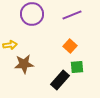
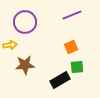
purple circle: moved 7 px left, 8 px down
orange square: moved 1 px right, 1 px down; rotated 24 degrees clockwise
brown star: moved 1 px right, 1 px down
black rectangle: rotated 18 degrees clockwise
